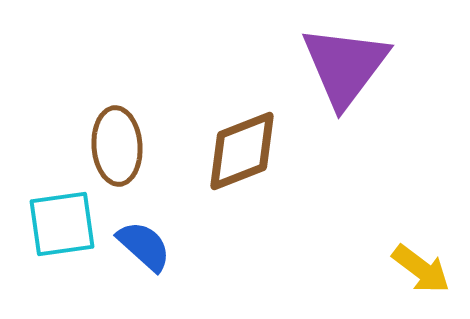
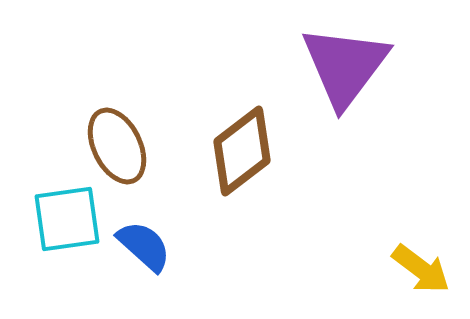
brown ellipse: rotated 22 degrees counterclockwise
brown diamond: rotated 16 degrees counterclockwise
cyan square: moved 5 px right, 5 px up
